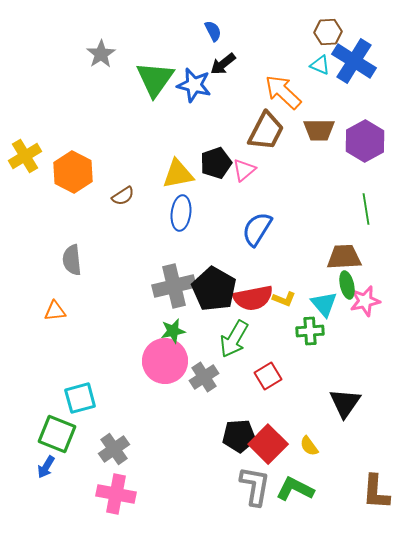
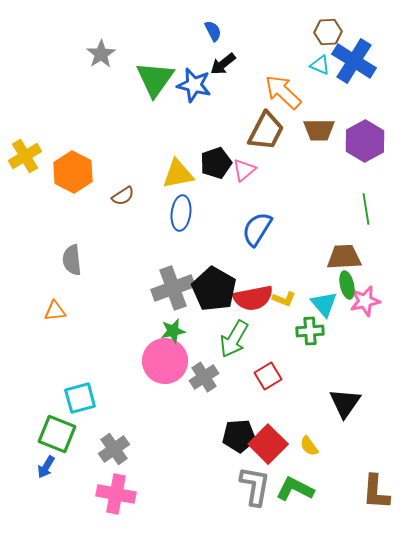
gray cross at (174, 286): moved 1 px left, 2 px down; rotated 6 degrees counterclockwise
